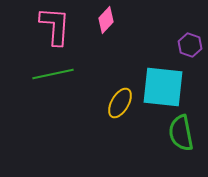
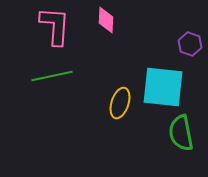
pink diamond: rotated 40 degrees counterclockwise
purple hexagon: moved 1 px up
green line: moved 1 px left, 2 px down
yellow ellipse: rotated 12 degrees counterclockwise
